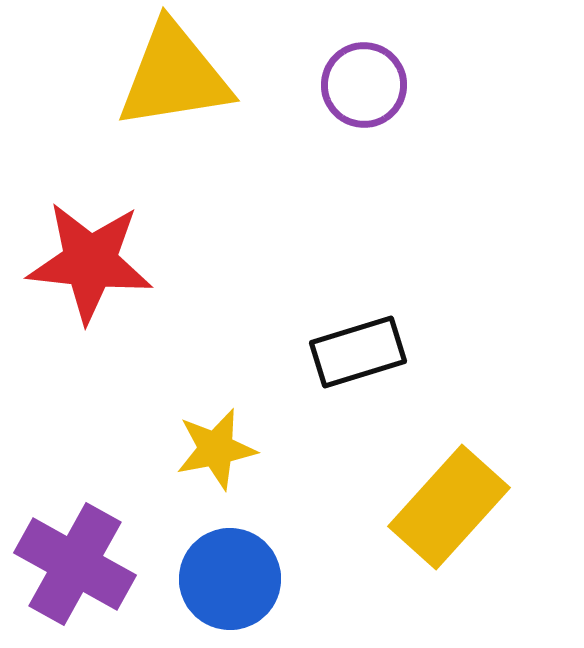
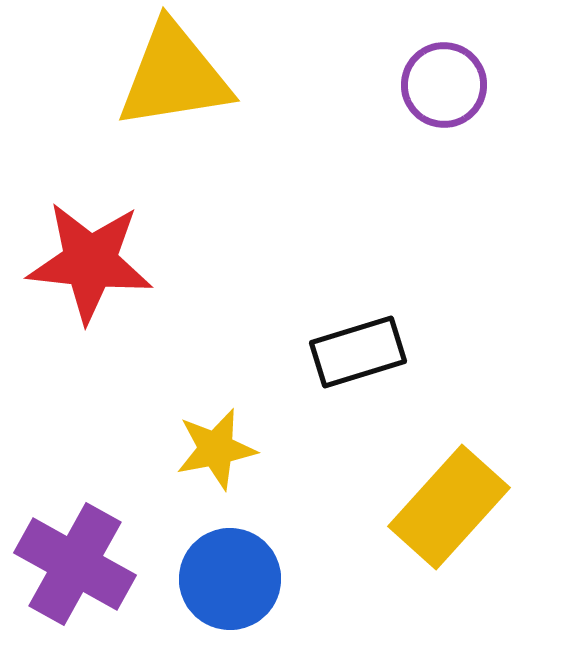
purple circle: moved 80 px right
